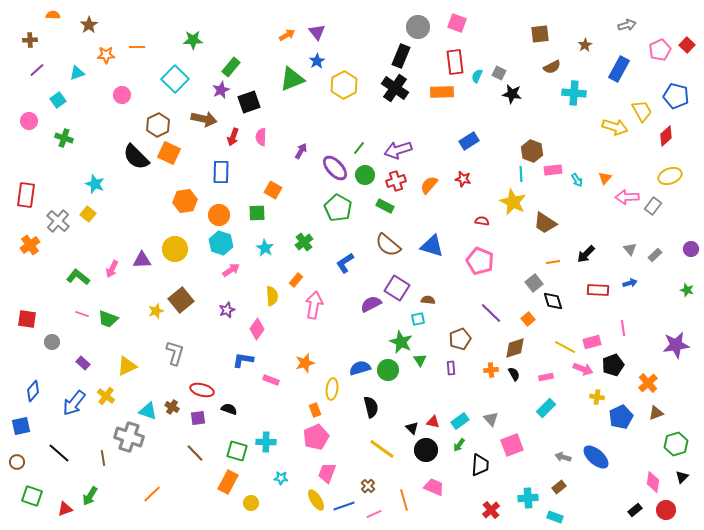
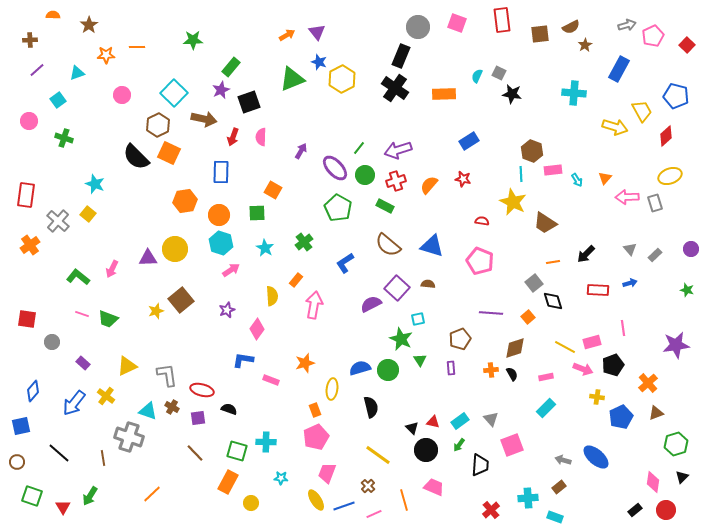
pink pentagon at (660, 50): moved 7 px left, 14 px up
blue star at (317, 61): moved 2 px right, 1 px down; rotated 21 degrees counterclockwise
red rectangle at (455, 62): moved 47 px right, 42 px up
brown semicircle at (552, 67): moved 19 px right, 40 px up
cyan square at (175, 79): moved 1 px left, 14 px down
yellow hexagon at (344, 85): moved 2 px left, 6 px up
orange rectangle at (442, 92): moved 2 px right, 2 px down
gray rectangle at (653, 206): moved 2 px right, 3 px up; rotated 54 degrees counterclockwise
purple triangle at (142, 260): moved 6 px right, 2 px up
purple square at (397, 288): rotated 10 degrees clockwise
brown semicircle at (428, 300): moved 16 px up
purple line at (491, 313): rotated 40 degrees counterclockwise
orange square at (528, 319): moved 2 px up
green star at (401, 342): moved 3 px up
gray L-shape at (175, 353): moved 8 px left, 22 px down; rotated 25 degrees counterclockwise
black semicircle at (514, 374): moved 2 px left
yellow line at (382, 449): moved 4 px left, 6 px down
gray arrow at (563, 457): moved 3 px down
red triangle at (65, 509): moved 2 px left, 2 px up; rotated 42 degrees counterclockwise
